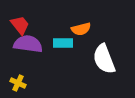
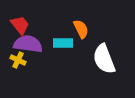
orange semicircle: rotated 102 degrees counterclockwise
yellow cross: moved 23 px up
